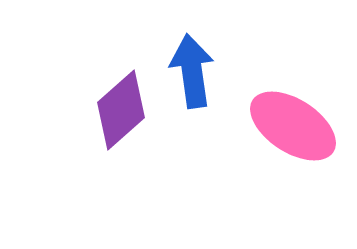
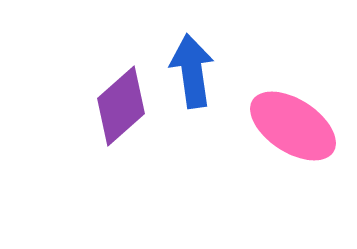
purple diamond: moved 4 px up
